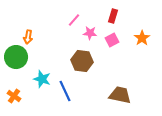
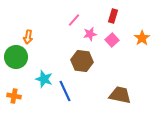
pink star: moved 1 px down; rotated 16 degrees counterclockwise
pink square: rotated 16 degrees counterclockwise
cyan star: moved 2 px right
orange cross: rotated 24 degrees counterclockwise
